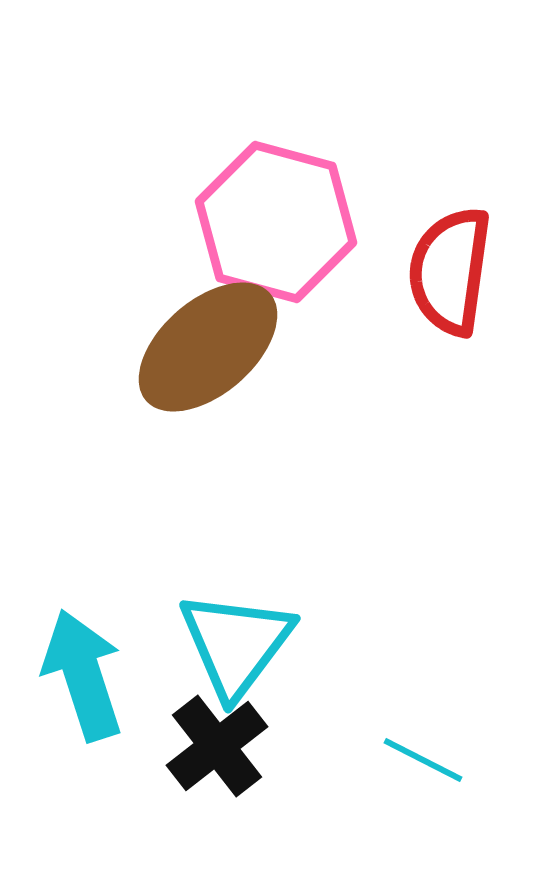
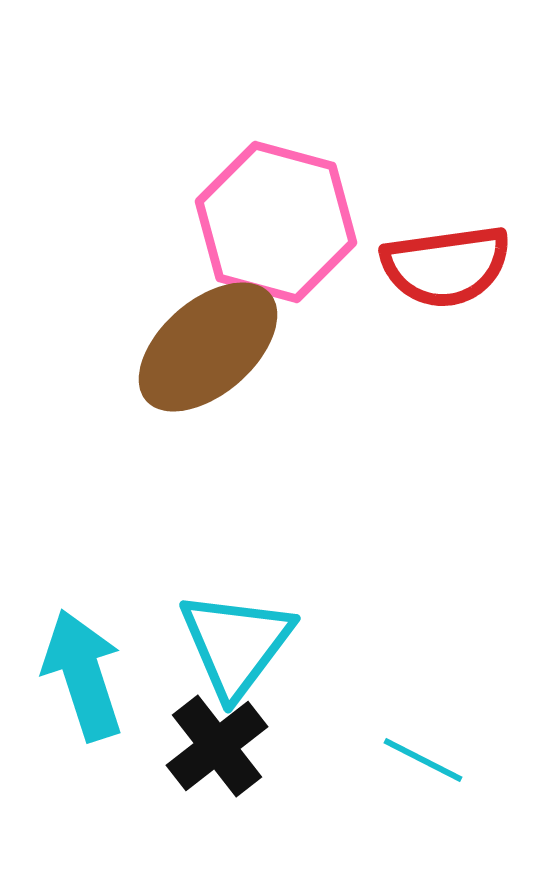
red semicircle: moved 4 px left, 5 px up; rotated 106 degrees counterclockwise
